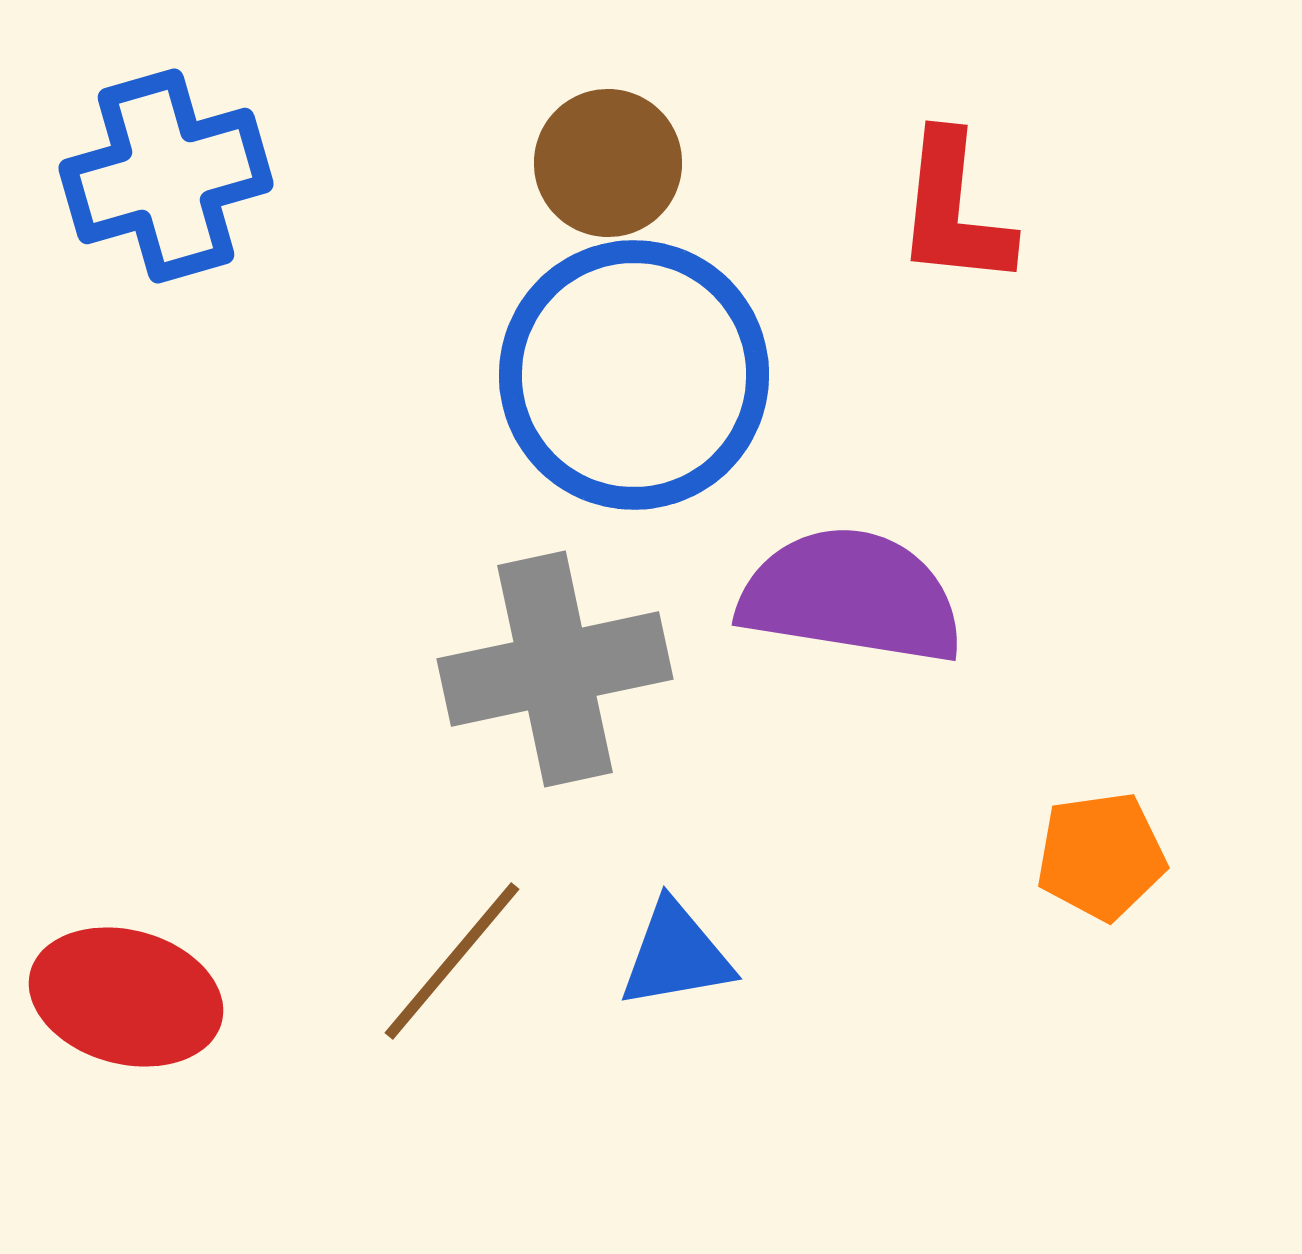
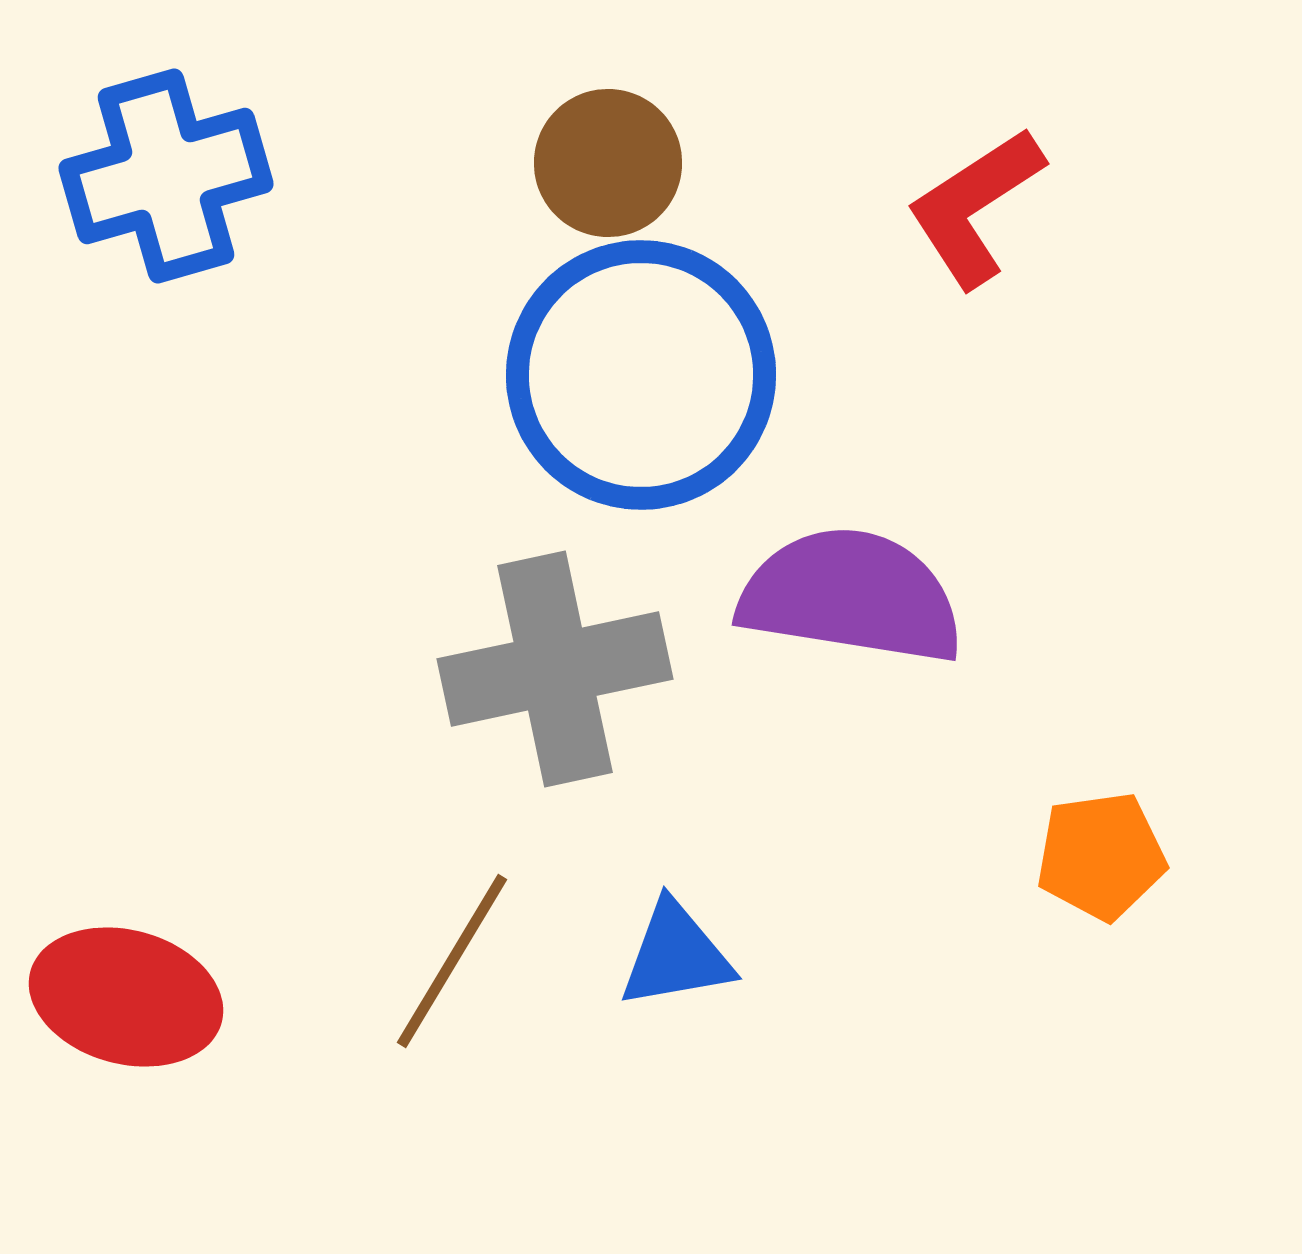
red L-shape: moved 21 px right, 3 px up; rotated 51 degrees clockwise
blue circle: moved 7 px right
brown line: rotated 9 degrees counterclockwise
